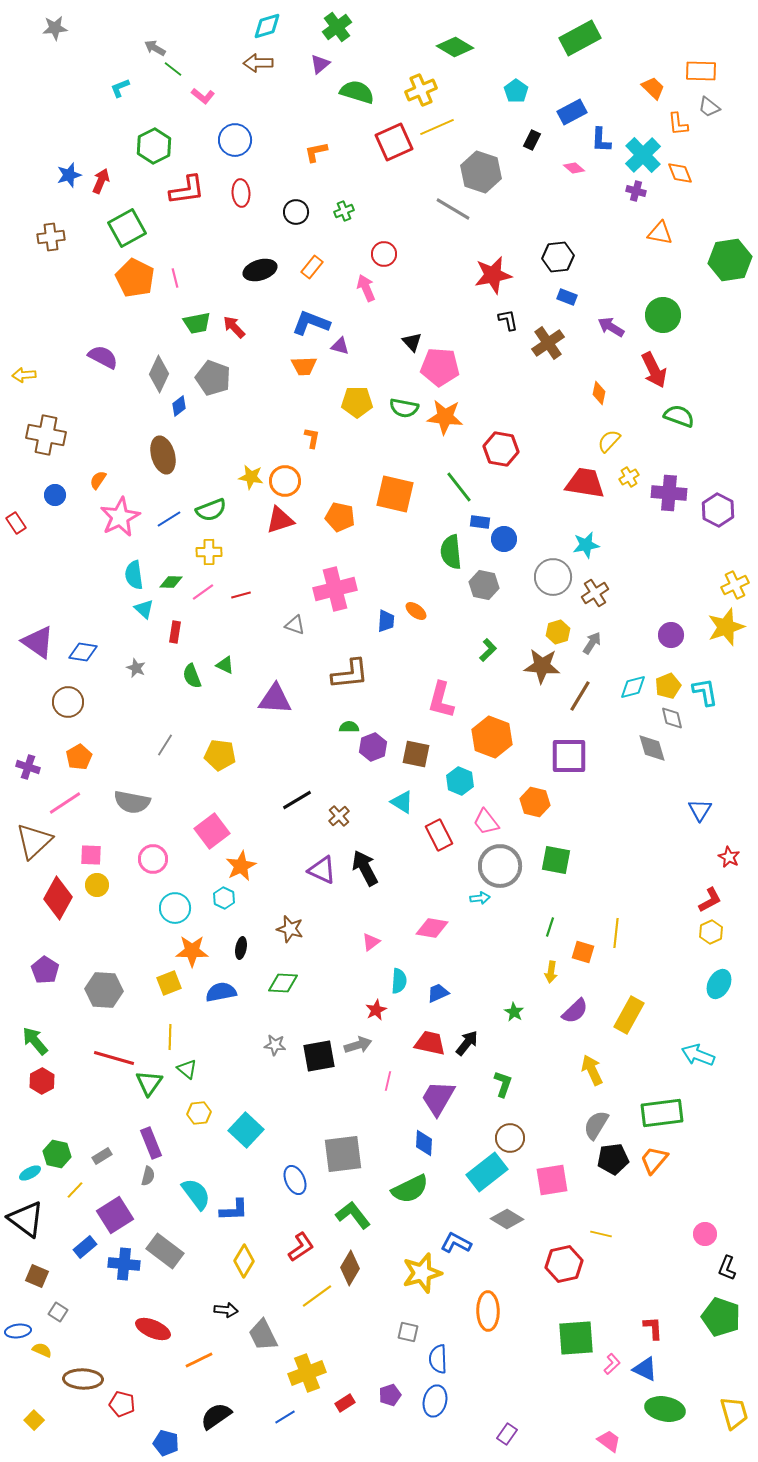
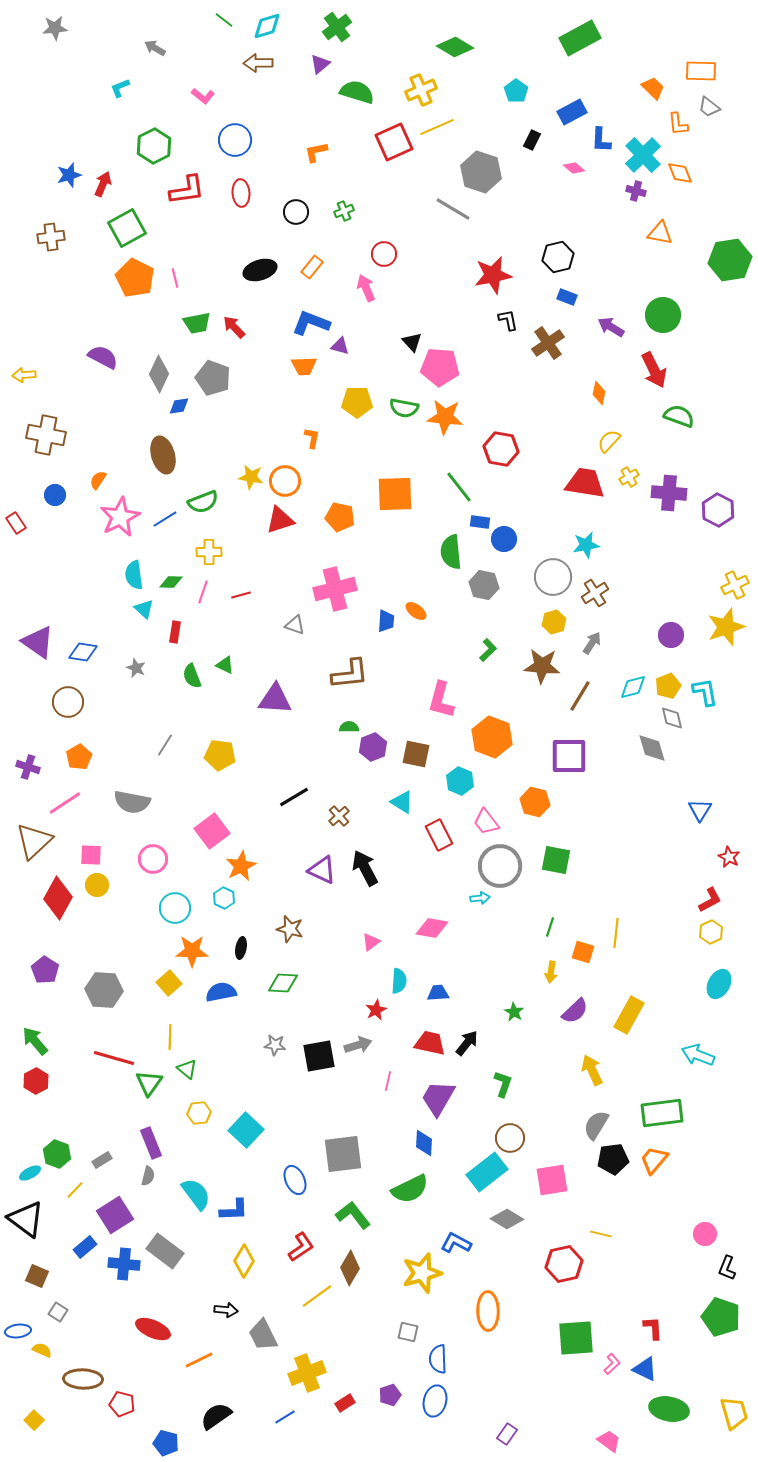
green line at (173, 69): moved 51 px right, 49 px up
red arrow at (101, 181): moved 2 px right, 3 px down
black hexagon at (558, 257): rotated 8 degrees counterclockwise
blue diamond at (179, 406): rotated 30 degrees clockwise
orange square at (395, 494): rotated 15 degrees counterclockwise
green semicircle at (211, 510): moved 8 px left, 8 px up
blue line at (169, 519): moved 4 px left
pink line at (203, 592): rotated 35 degrees counterclockwise
yellow hexagon at (558, 632): moved 4 px left, 10 px up
black line at (297, 800): moved 3 px left, 3 px up
yellow square at (169, 983): rotated 20 degrees counterclockwise
blue trapezoid at (438, 993): rotated 20 degrees clockwise
red hexagon at (42, 1081): moved 6 px left
green hexagon at (57, 1154): rotated 8 degrees clockwise
gray rectangle at (102, 1156): moved 4 px down
green ellipse at (665, 1409): moved 4 px right
